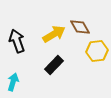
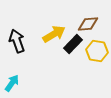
brown diamond: moved 8 px right, 3 px up; rotated 65 degrees counterclockwise
yellow hexagon: rotated 15 degrees clockwise
black rectangle: moved 19 px right, 21 px up
cyan arrow: moved 1 px left, 1 px down; rotated 18 degrees clockwise
